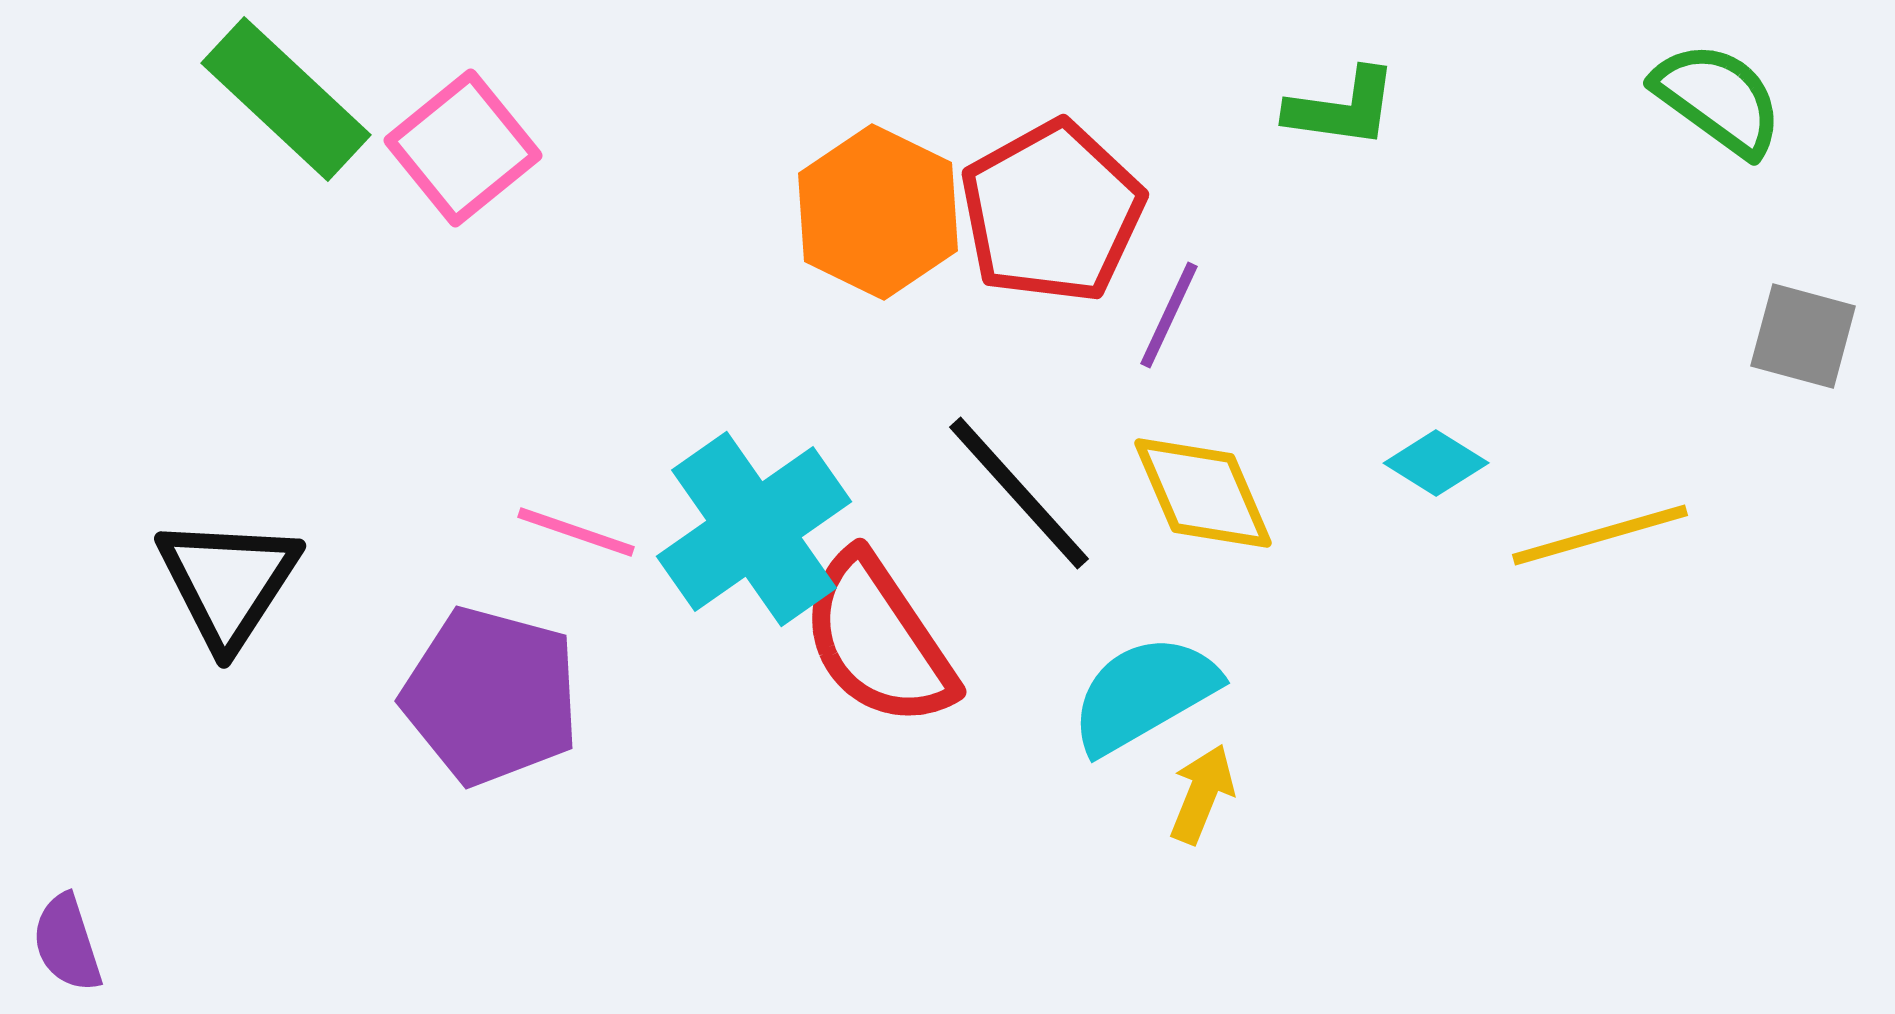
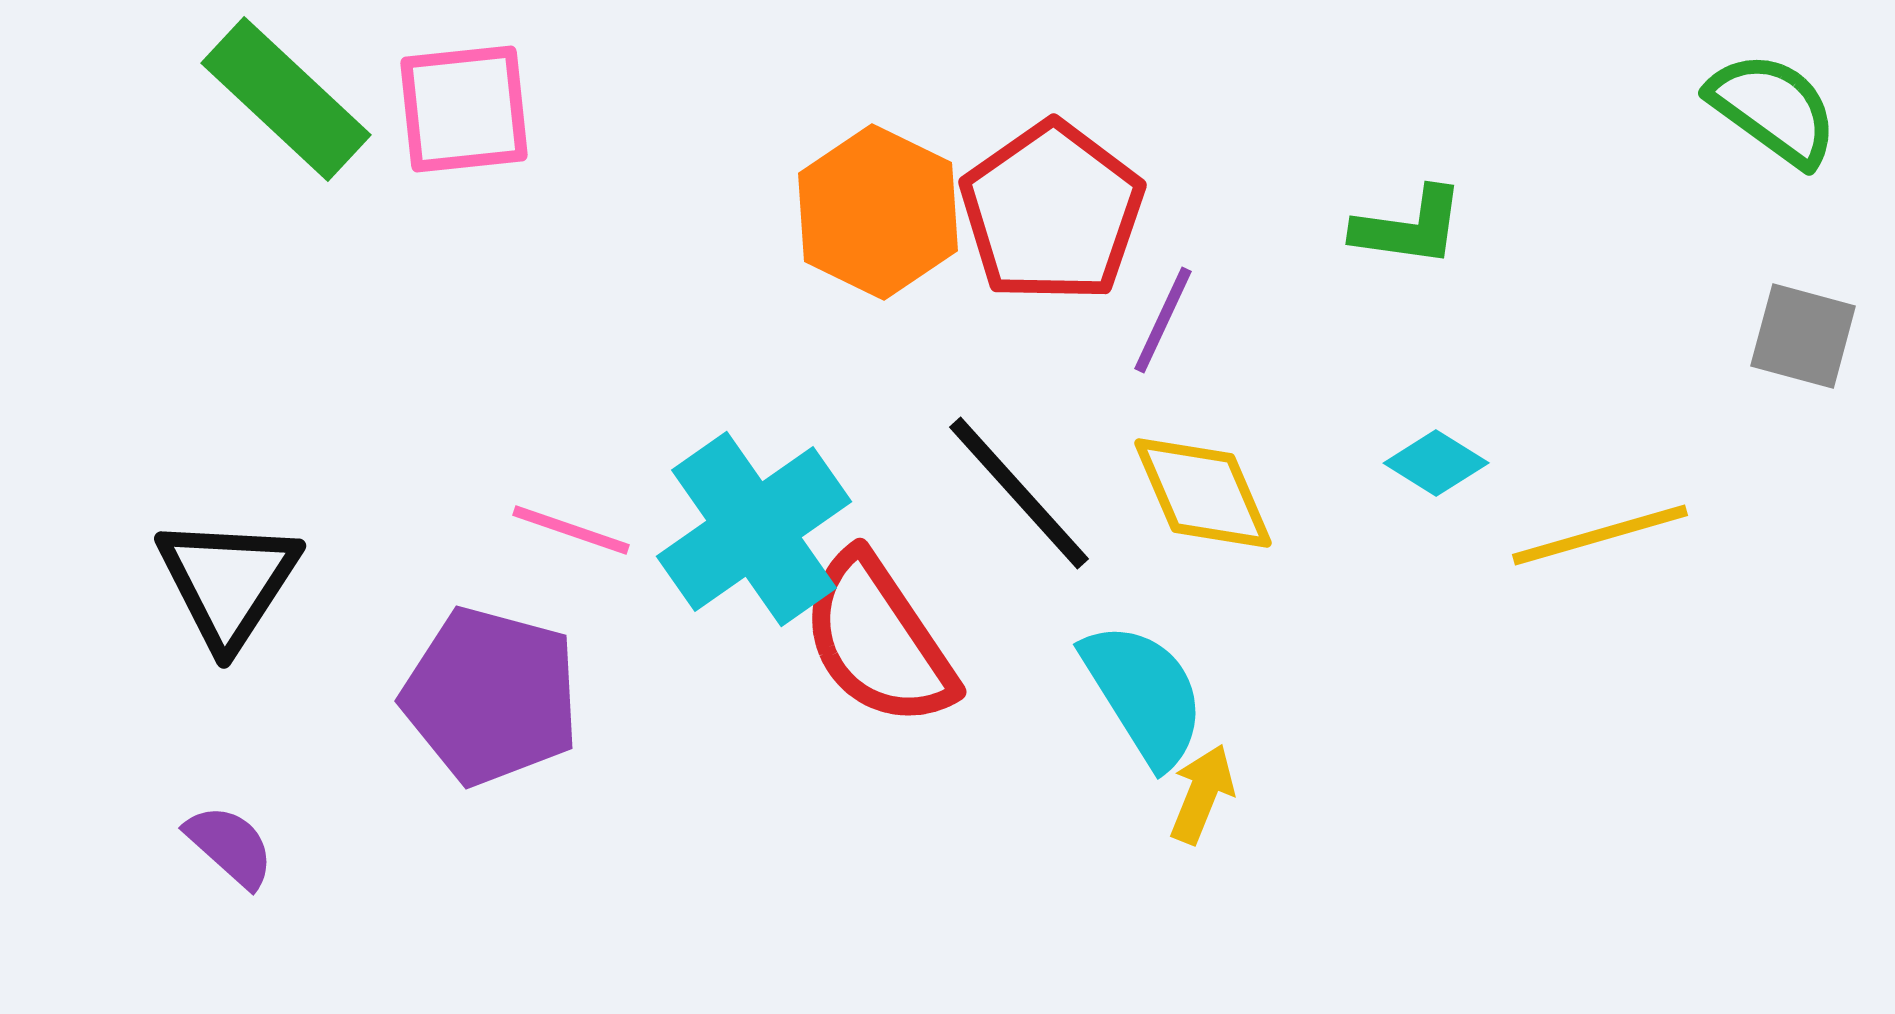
green semicircle: moved 55 px right, 10 px down
green L-shape: moved 67 px right, 119 px down
pink square: moved 1 px right, 39 px up; rotated 33 degrees clockwise
red pentagon: rotated 6 degrees counterclockwise
purple line: moved 6 px left, 5 px down
pink line: moved 5 px left, 2 px up
cyan semicircle: rotated 88 degrees clockwise
purple semicircle: moved 163 px right, 97 px up; rotated 150 degrees clockwise
